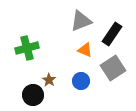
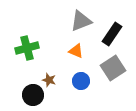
orange triangle: moved 9 px left, 1 px down
brown star: rotated 16 degrees counterclockwise
